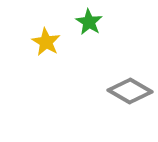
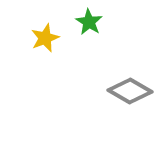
yellow star: moved 1 px left, 4 px up; rotated 20 degrees clockwise
